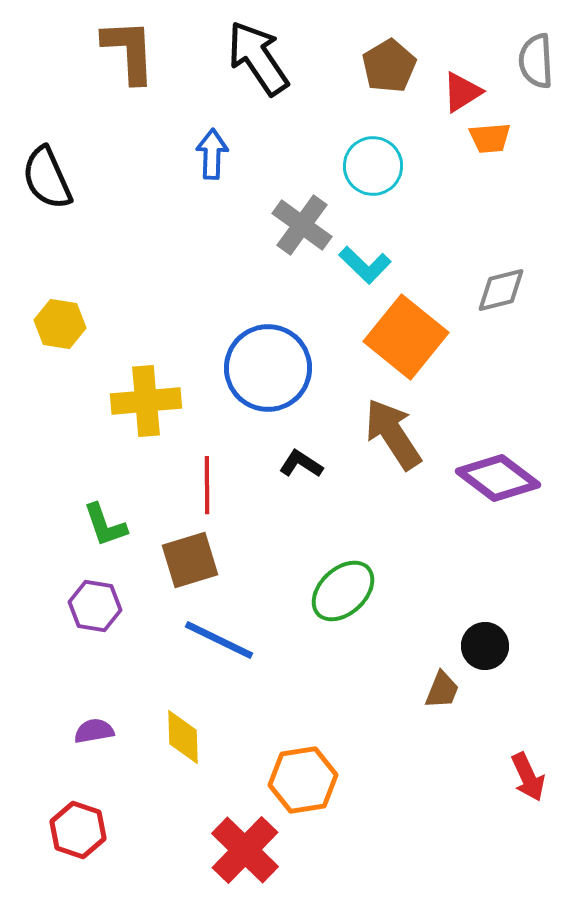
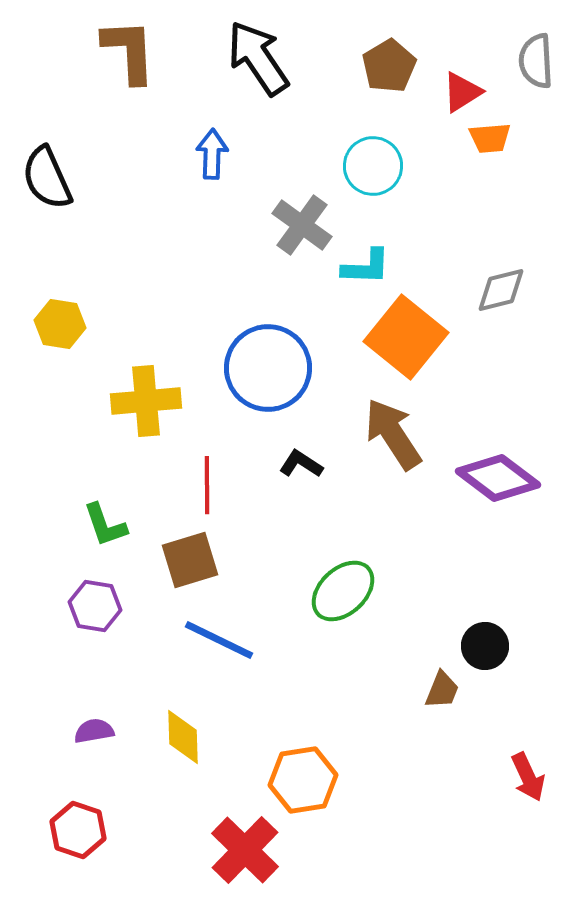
cyan L-shape: moved 1 px right, 2 px down; rotated 42 degrees counterclockwise
